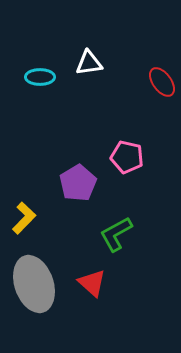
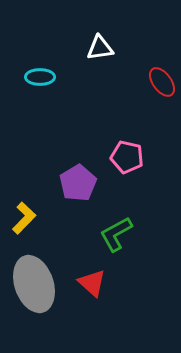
white triangle: moved 11 px right, 15 px up
